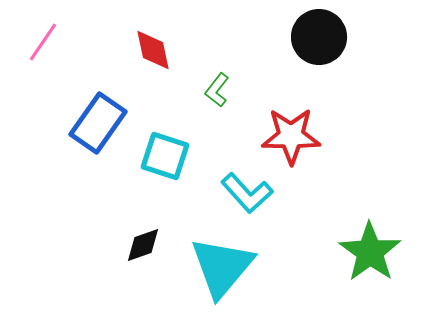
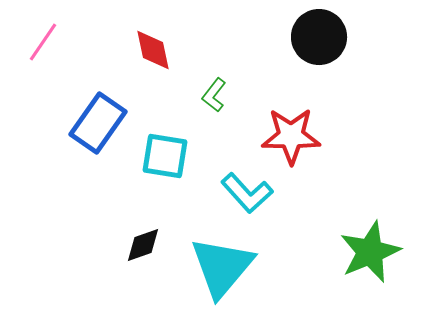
green L-shape: moved 3 px left, 5 px down
cyan square: rotated 9 degrees counterclockwise
green star: rotated 14 degrees clockwise
